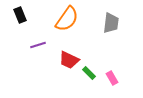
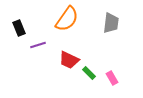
black rectangle: moved 1 px left, 13 px down
